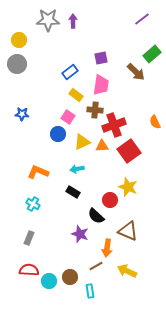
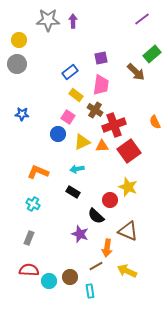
brown cross: rotated 28 degrees clockwise
